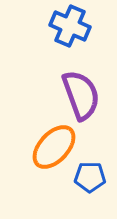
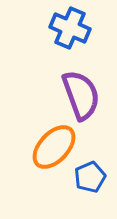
blue cross: moved 2 px down
blue pentagon: rotated 24 degrees counterclockwise
